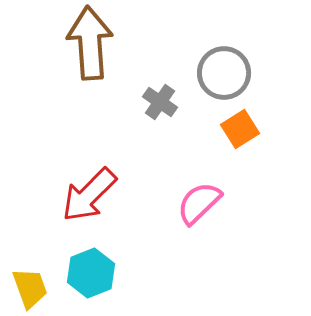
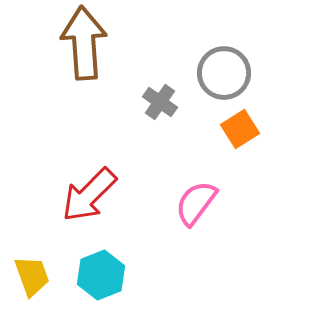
brown arrow: moved 6 px left
pink semicircle: moved 3 px left; rotated 9 degrees counterclockwise
cyan hexagon: moved 10 px right, 2 px down
yellow trapezoid: moved 2 px right, 12 px up
